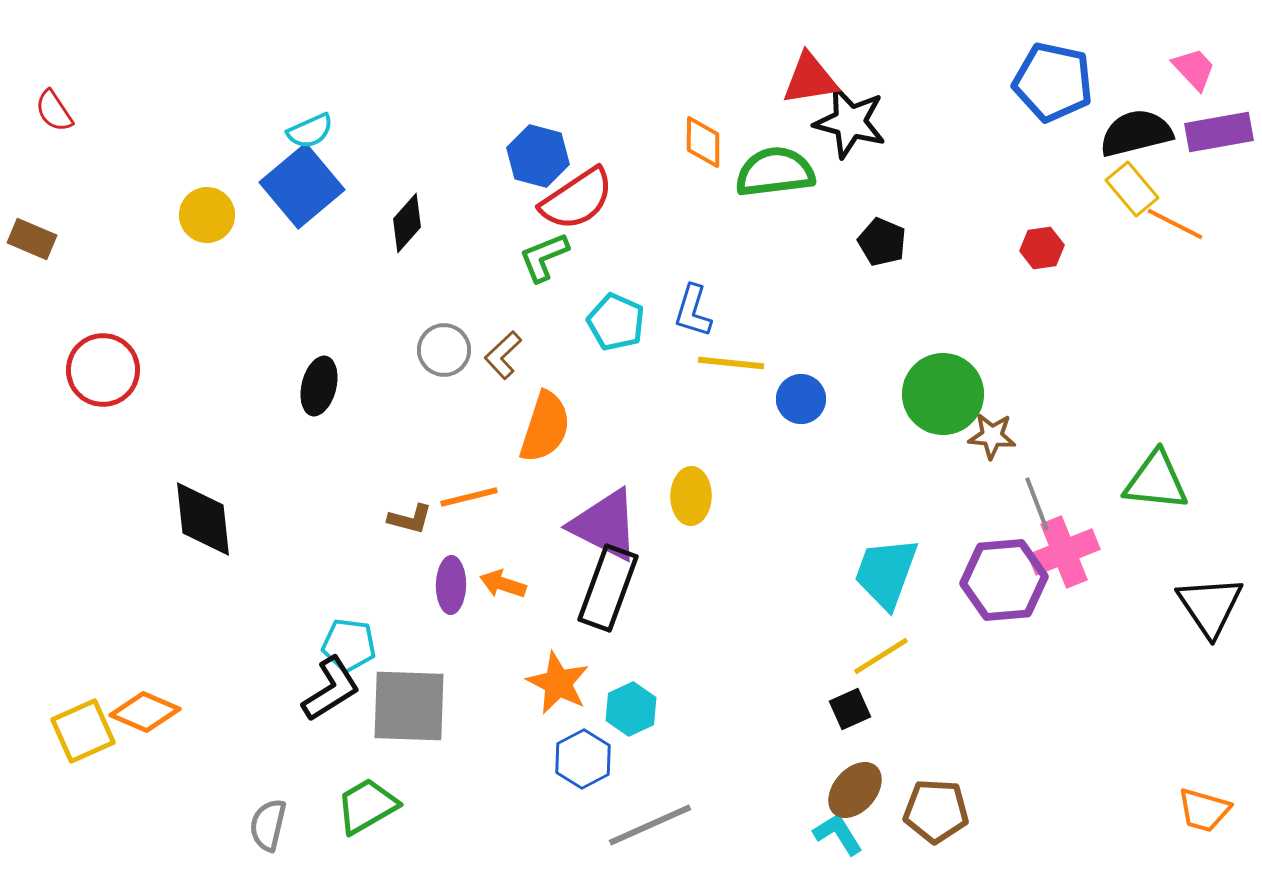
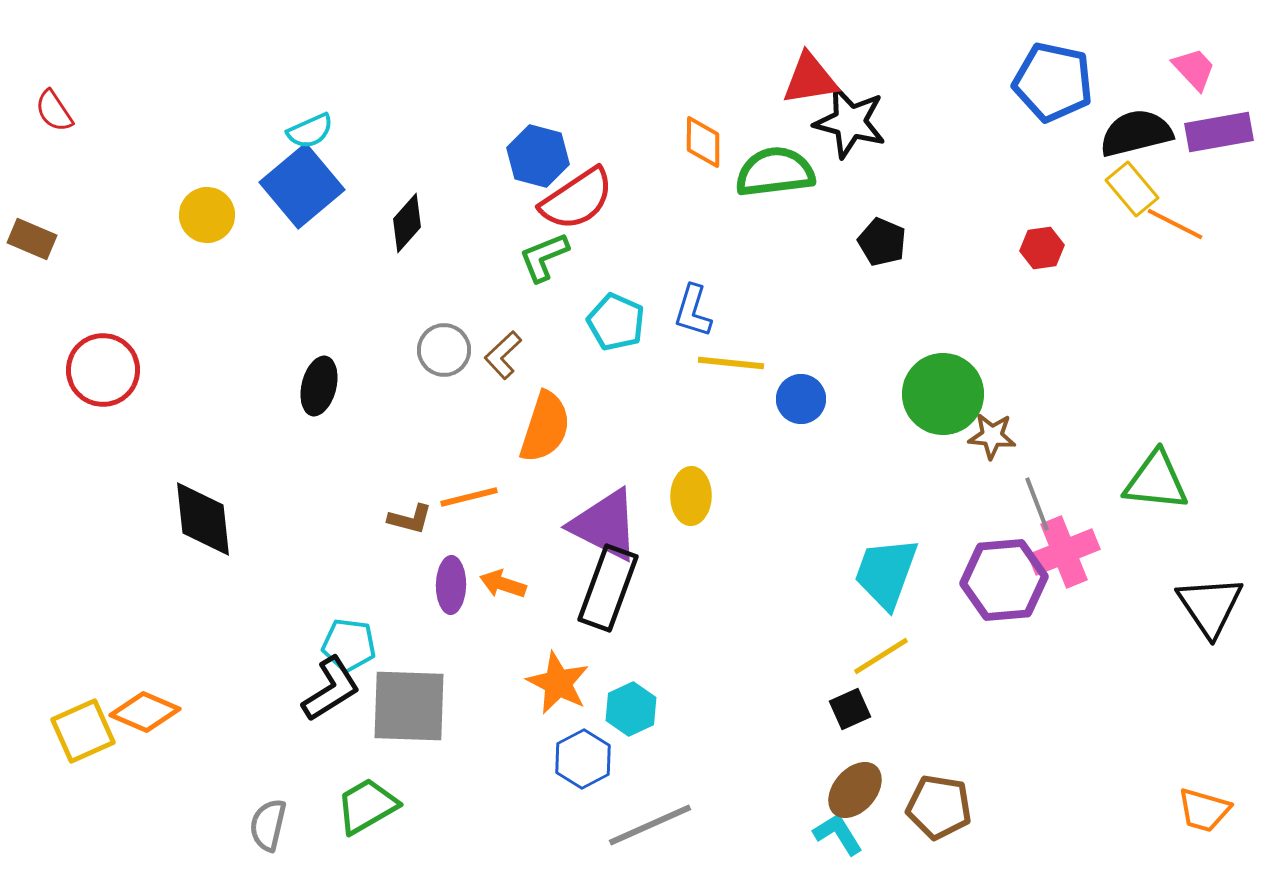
brown pentagon at (936, 811): moved 3 px right, 4 px up; rotated 6 degrees clockwise
